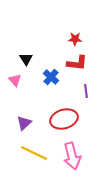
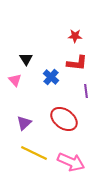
red star: moved 3 px up
red ellipse: rotated 52 degrees clockwise
pink arrow: moved 1 px left, 6 px down; rotated 52 degrees counterclockwise
